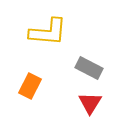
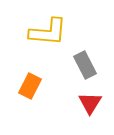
gray rectangle: moved 4 px left, 3 px up; rotated 36 degrees clockwise
